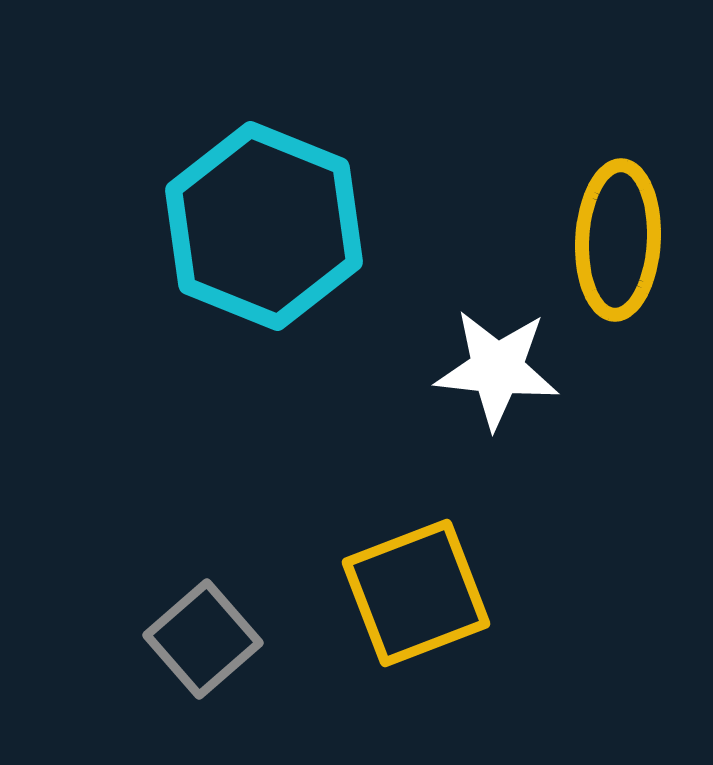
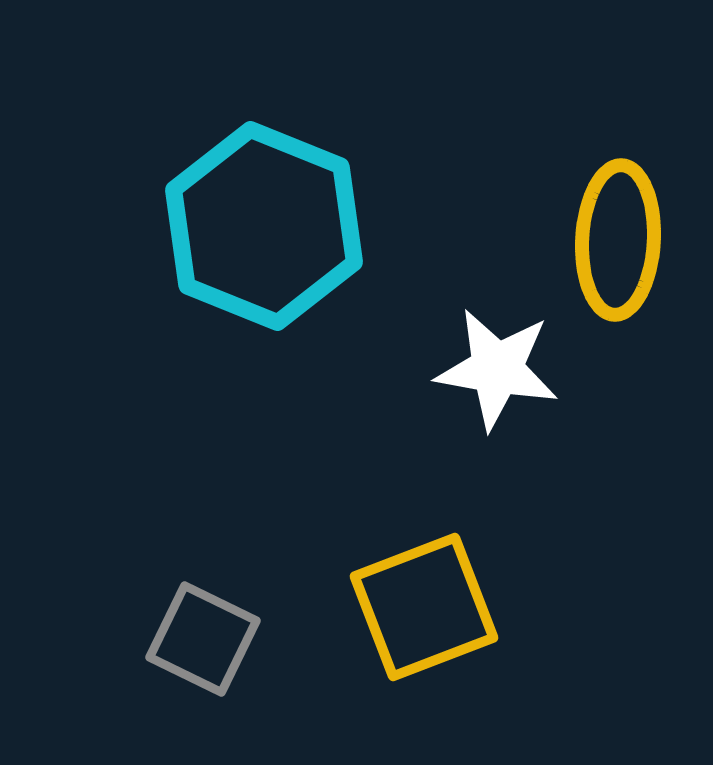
white star: rotated 4 degrees clockwise
yellow square: moved 8 px right, 14 px down
gray square: rotated 23 degrees counterclockwise
